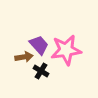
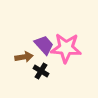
purple trapezoid: moved 5 px right
pink star: moved 2 px up; rotated 12 degrees clockwise
